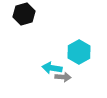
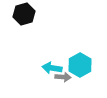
cyan hexagon: moved 1 px right, 13 px down
